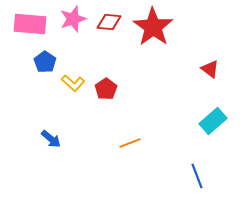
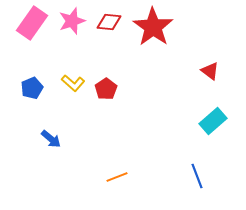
pink star: moved 1 px left, 2 px down
pink rectangle: moved 2 px right, 1 px up; rotated 60 degrees counterclockwise
blue pentagon: moved 13 px left, 26 px down; rotated 15 degrees clockwise
red triangle: moved 2 px down
orange line: moved 13 px left, 34 px down
